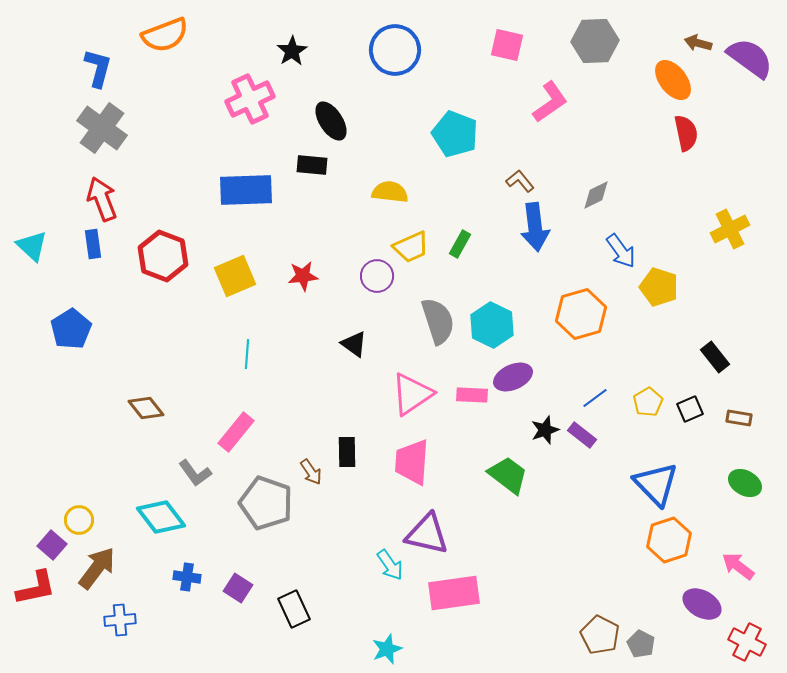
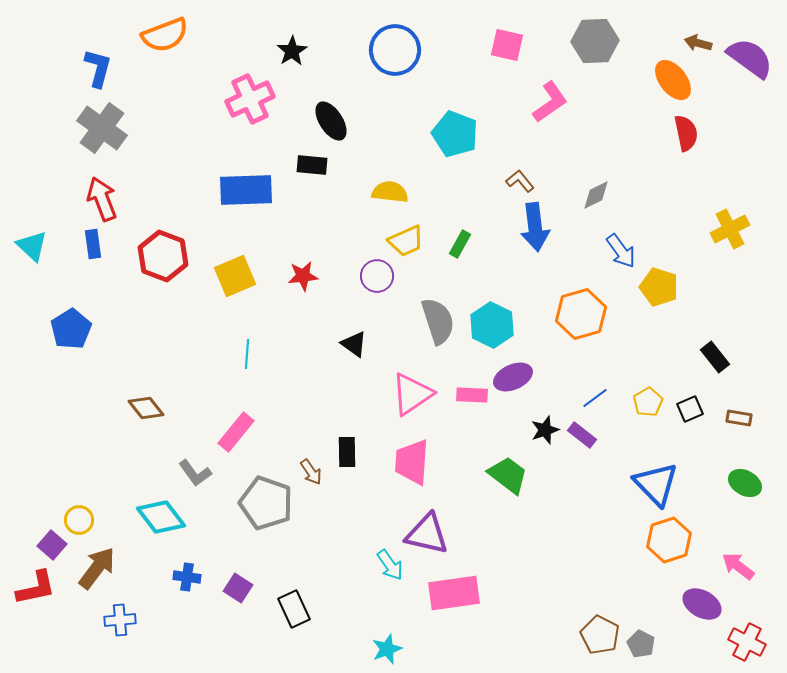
yellow trapezoid at (411, 247): moved 5 px left, 6 px up
